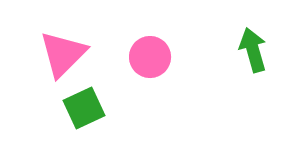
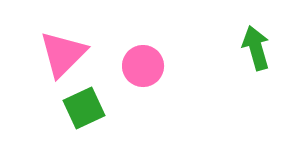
green arrow: moved 3 px right, 2 px up
pink circle: moved 7 px left, 9 px down
